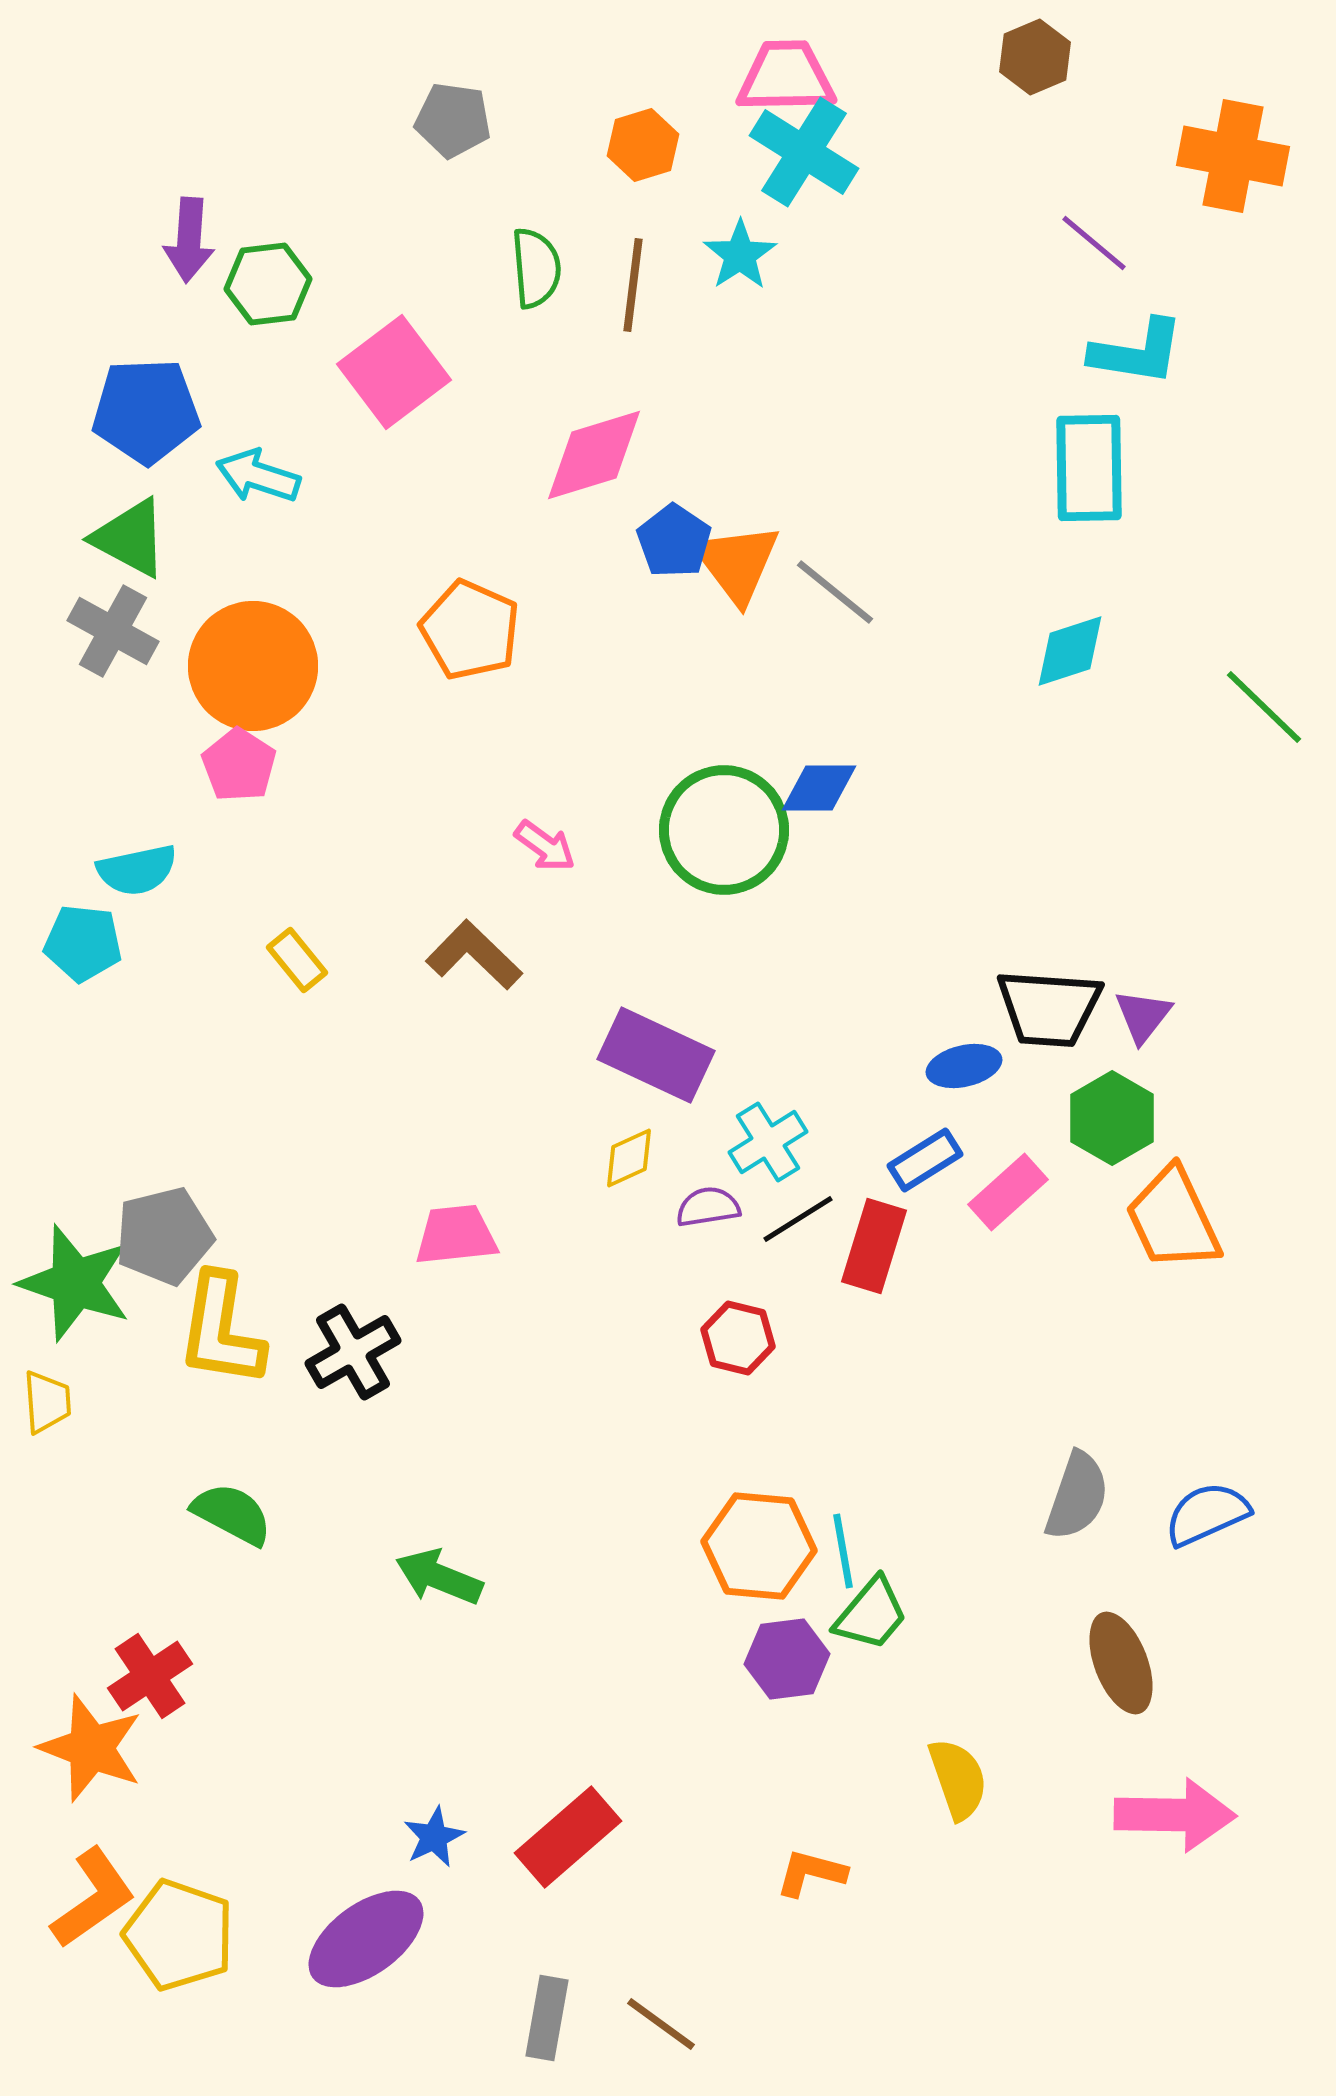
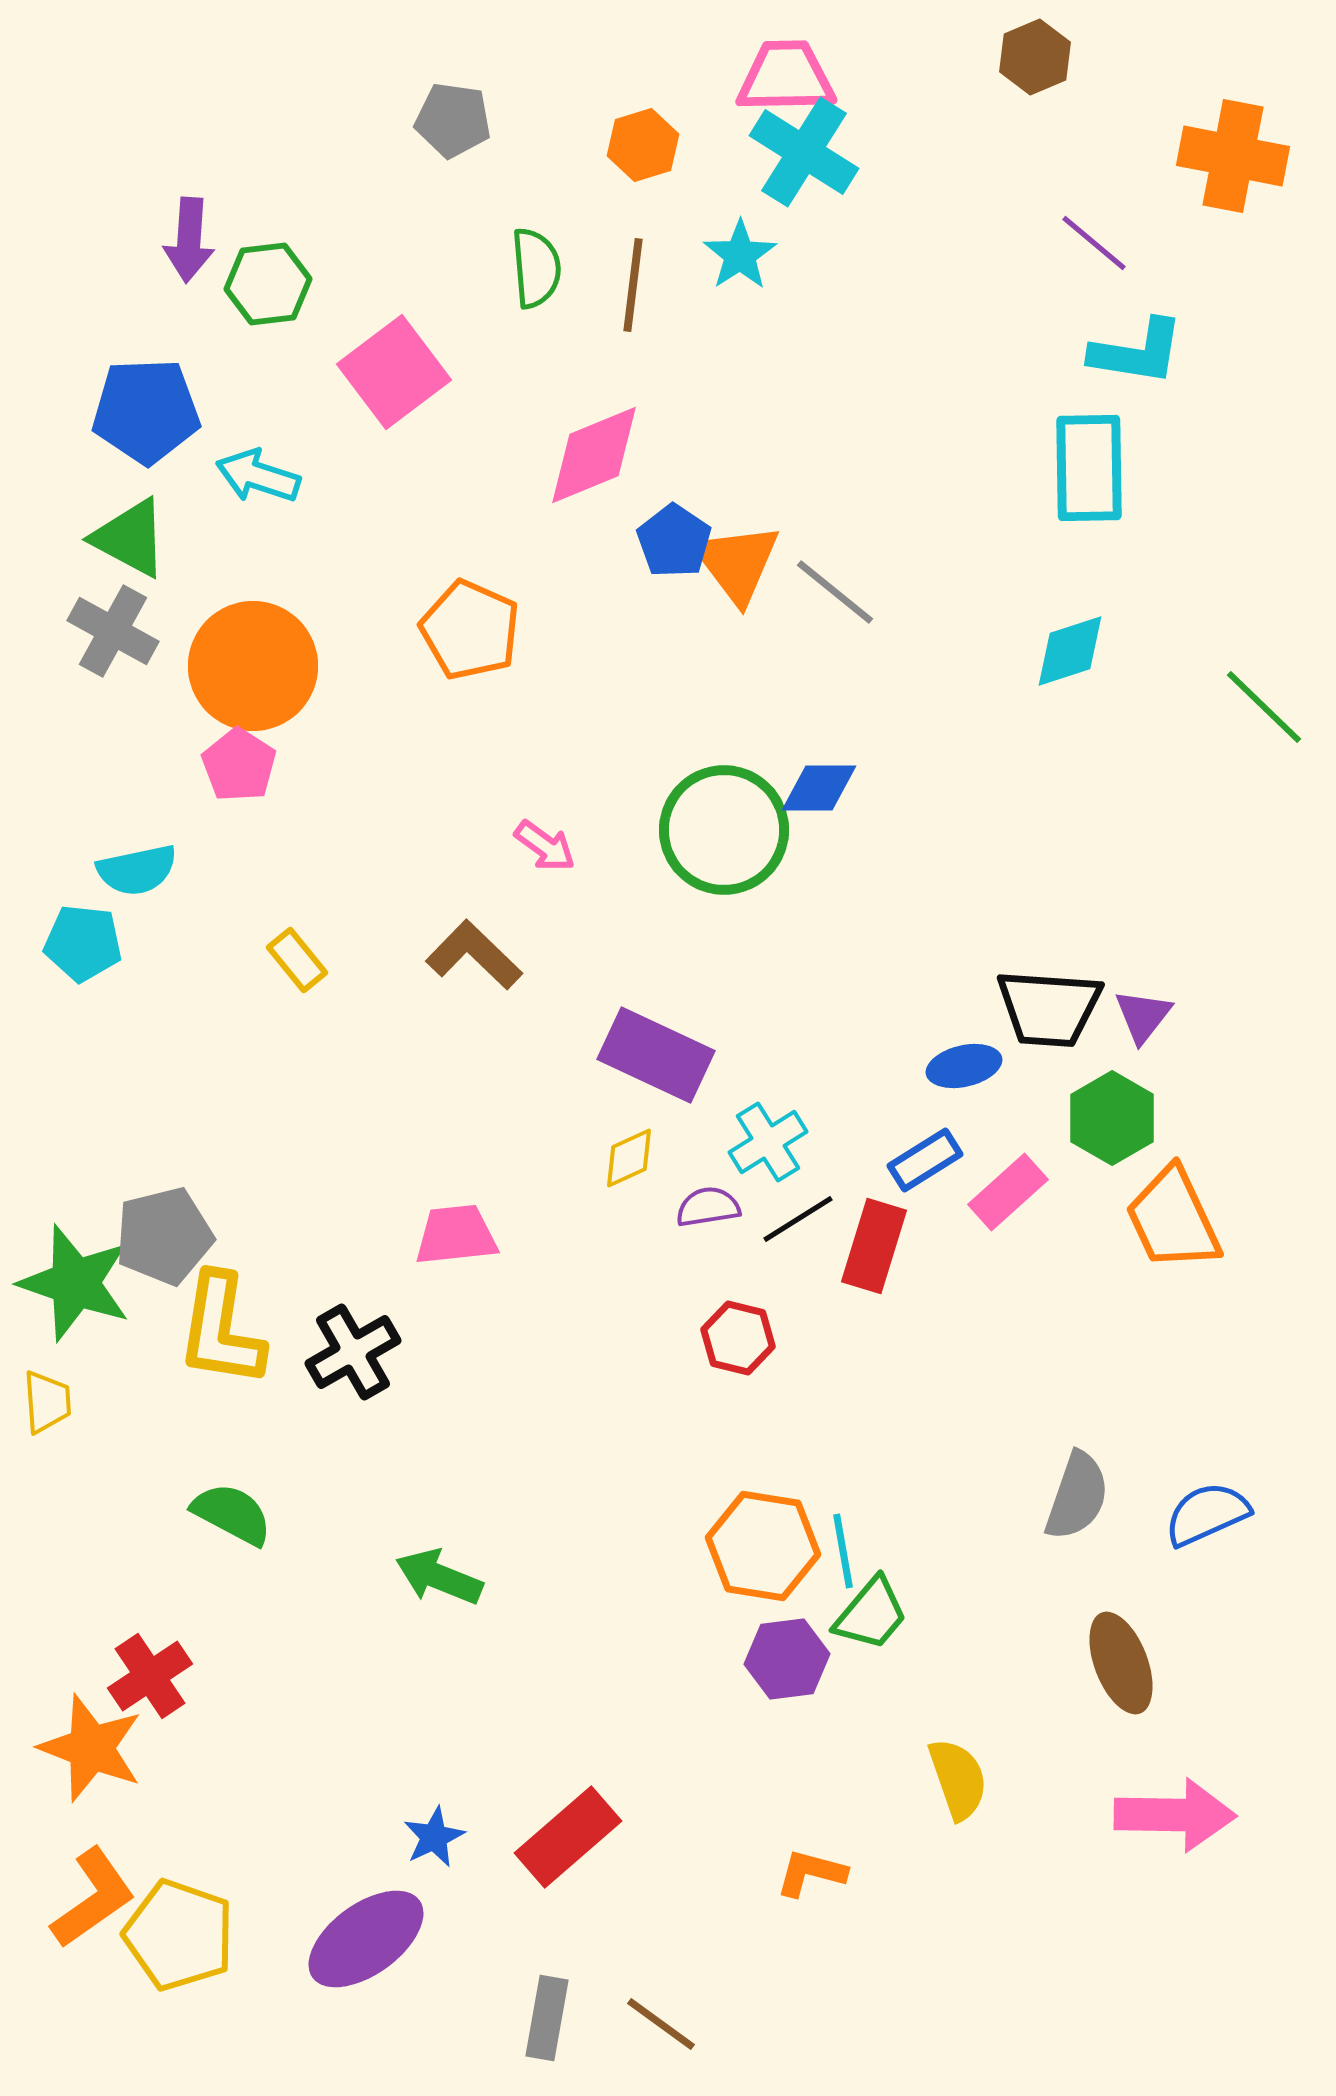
pink diamond at (594, 455): rotated 5 degrees counterclockwise
orange hexagon at (759, 1546): moved 4 px right; rotated 4 degrees clockwise
